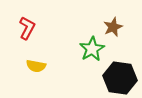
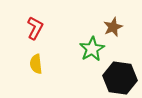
red L-shape: moved 8 px right
yellow semicircle: moved 2 px up; rotated 72 degrees clockwise
